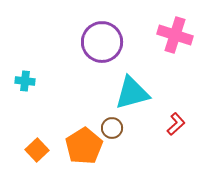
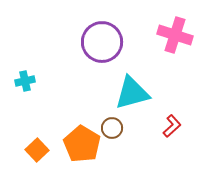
cyan cross: rotated 18 degrees counterclockwise
red L-shape: moved 4 px left, 2 px down
orange pentagon: moved 2 px left, 2 px up; rotated 9 degrees counterclockwise
